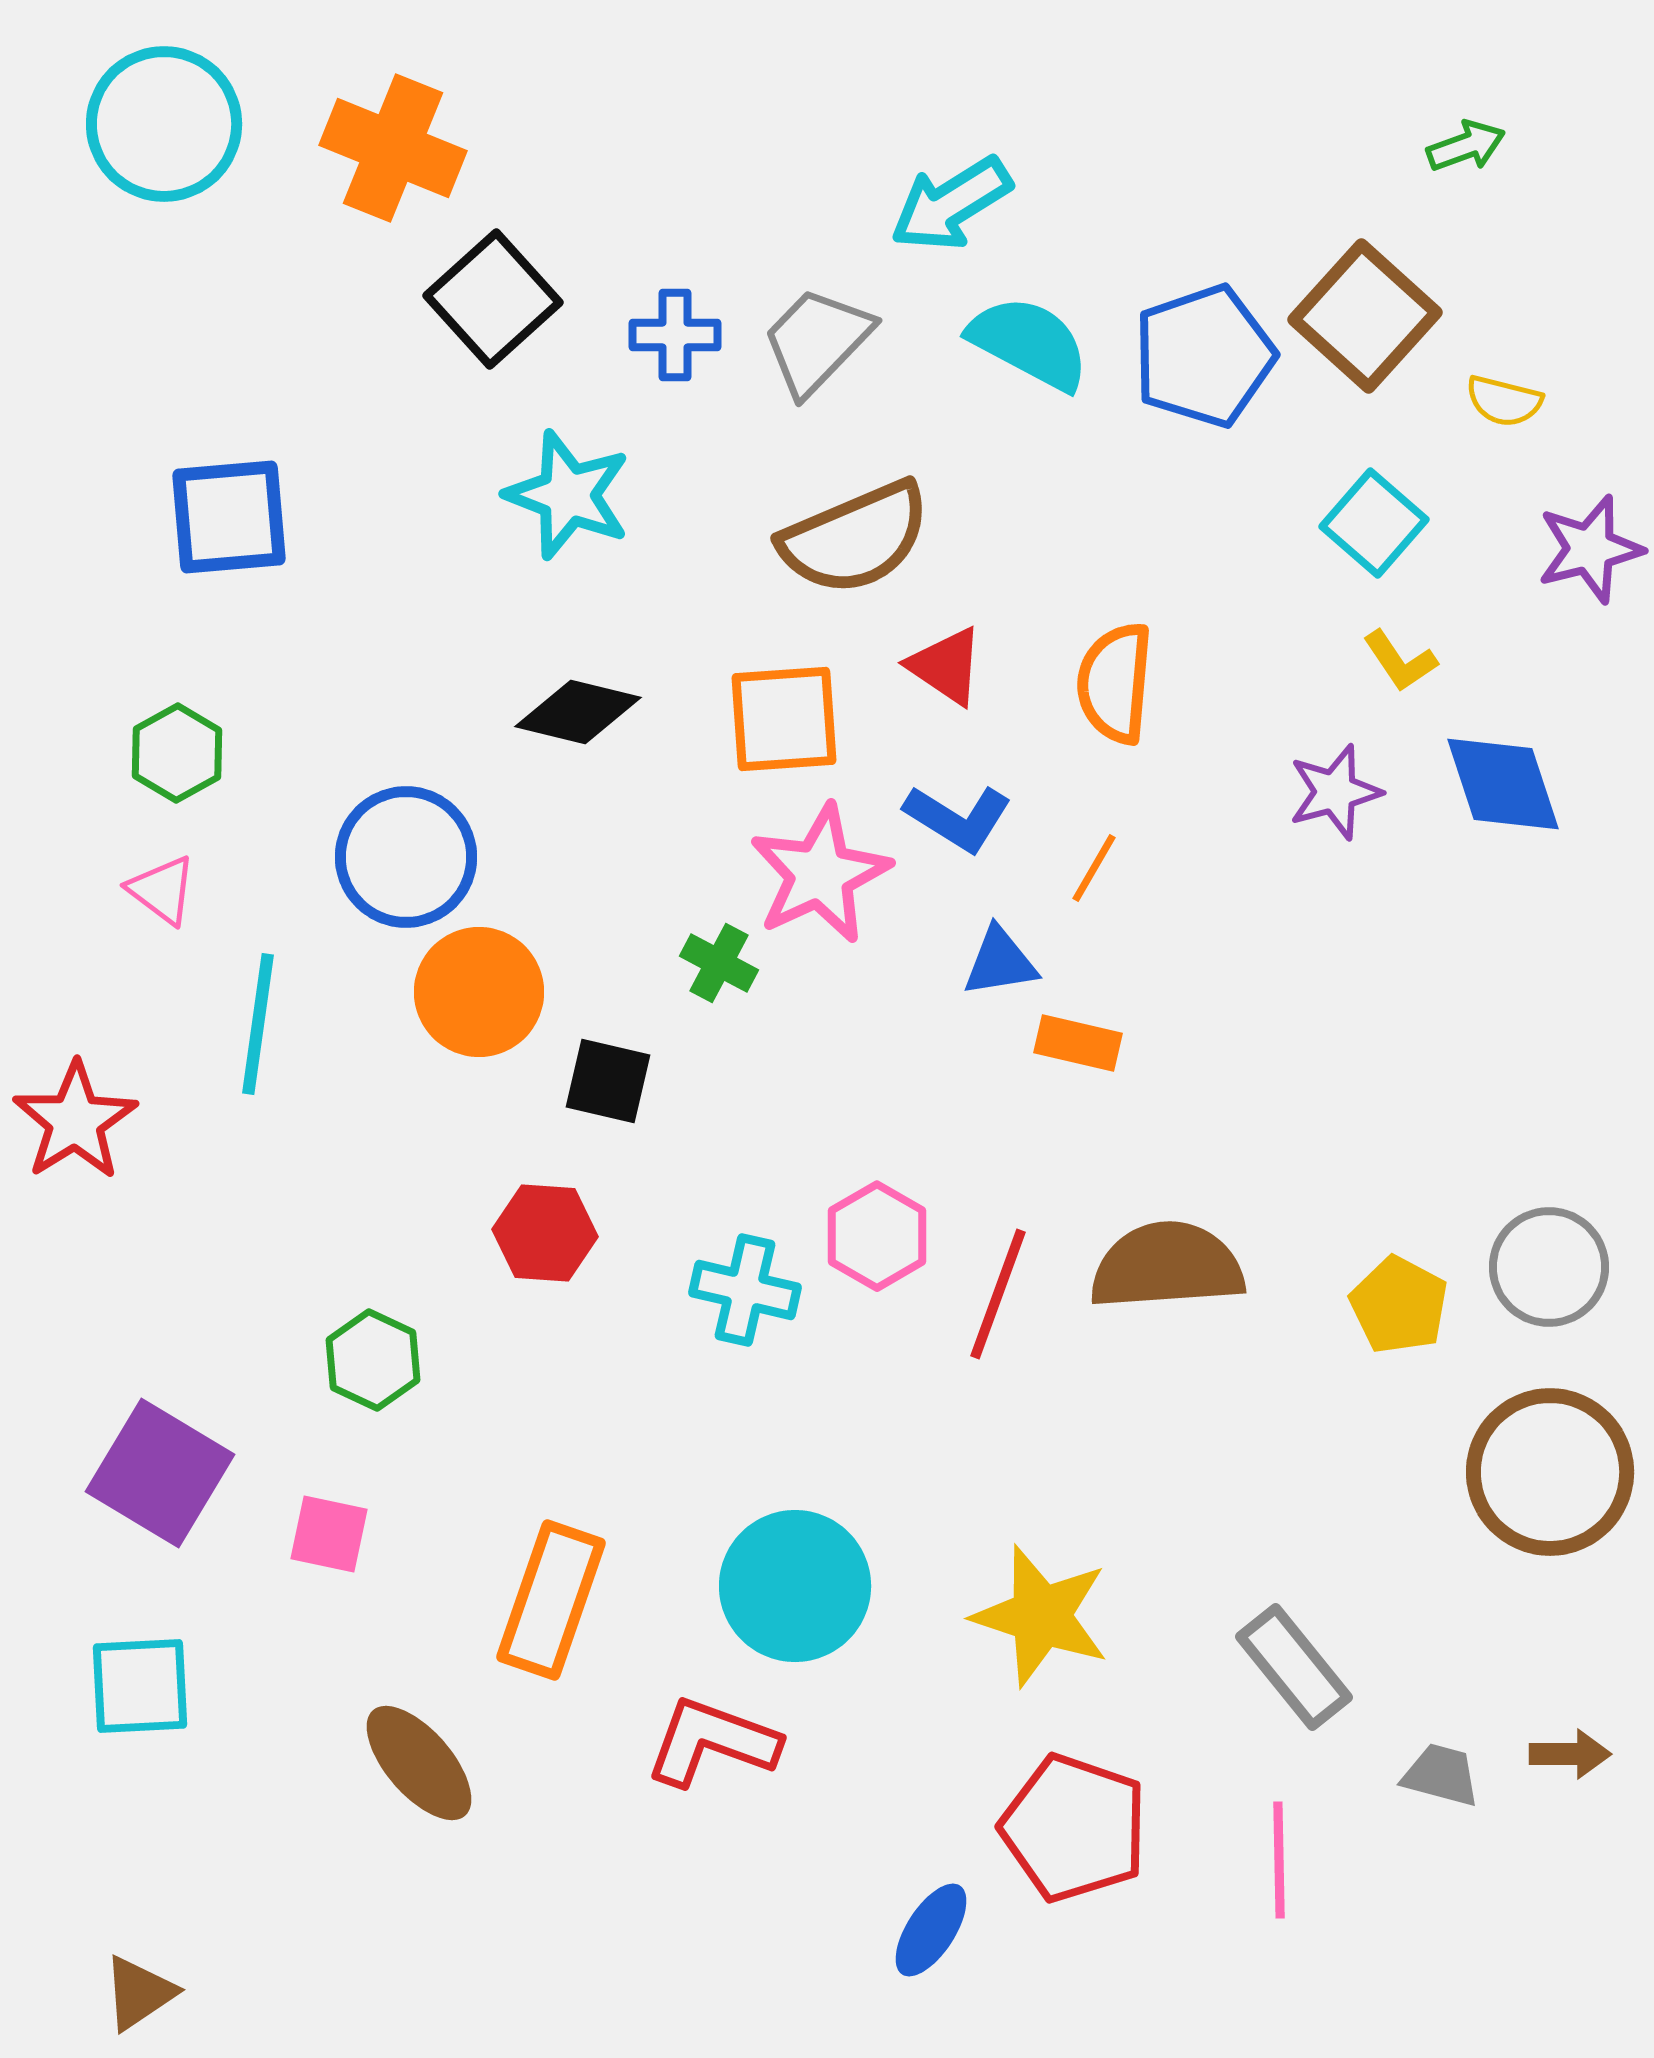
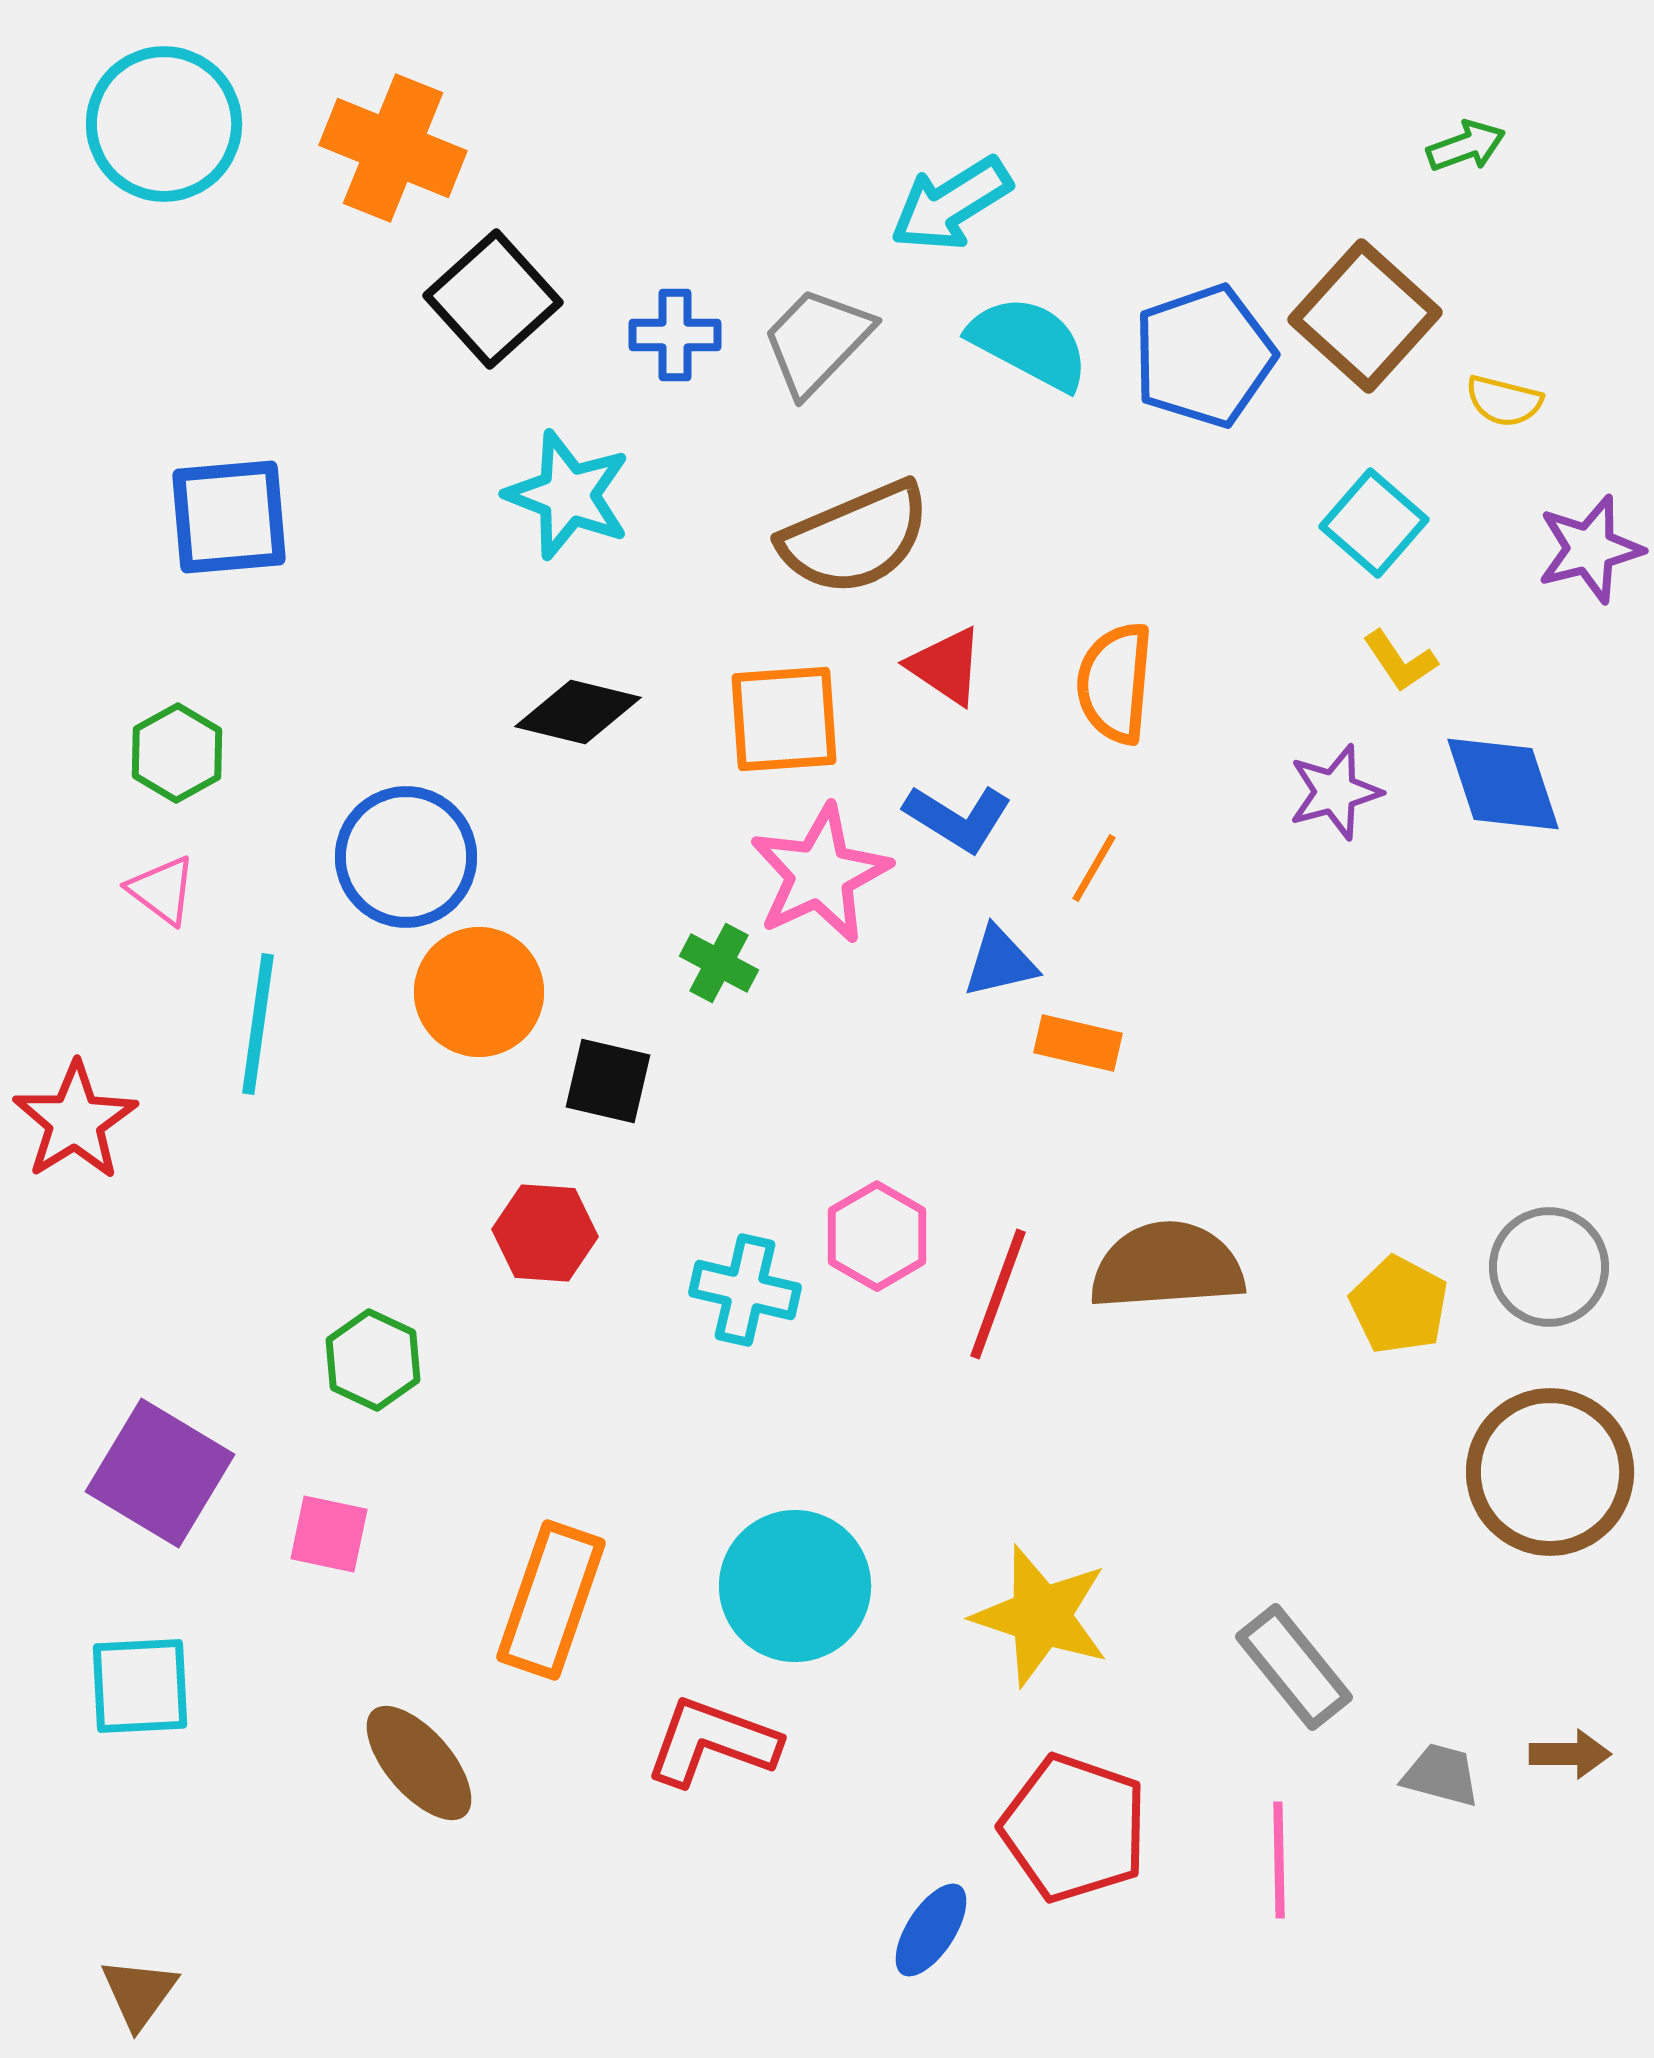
blue triangle at (1000, 962): rotated 4 degrees counterclockwise
brown triangle at (139, 1993): rotated 20 degrees counterclockwise
